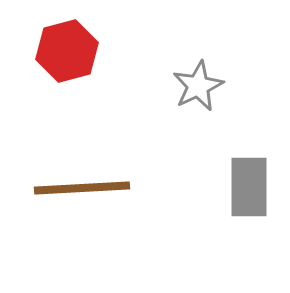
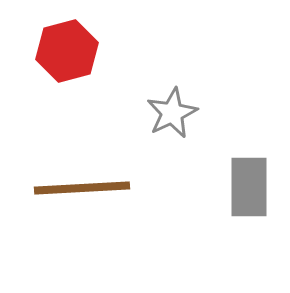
gray star: moved 26 px left, 27 px down
